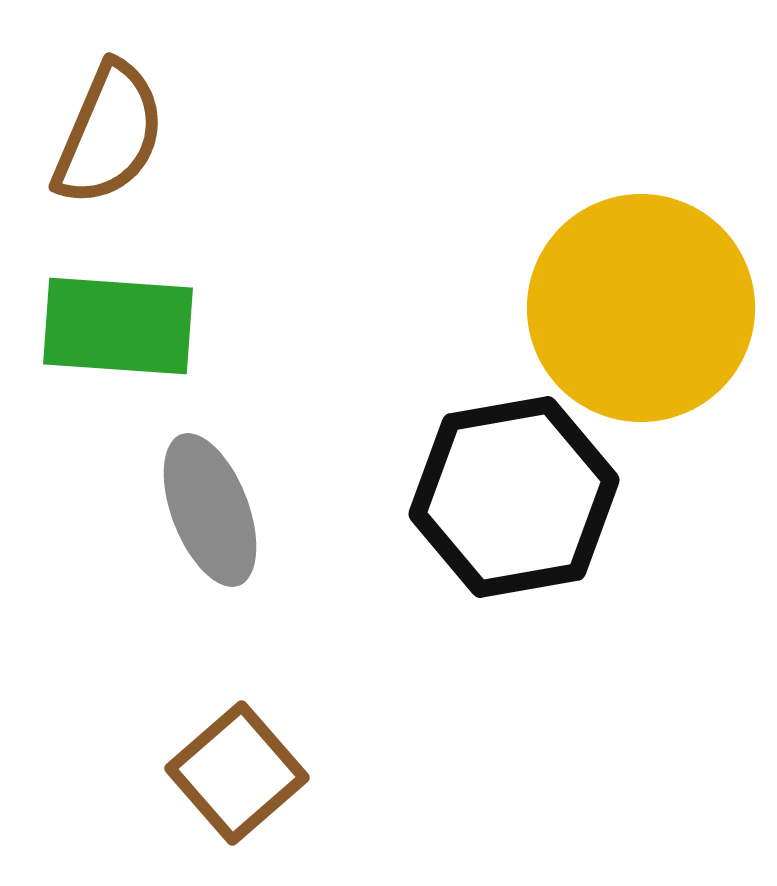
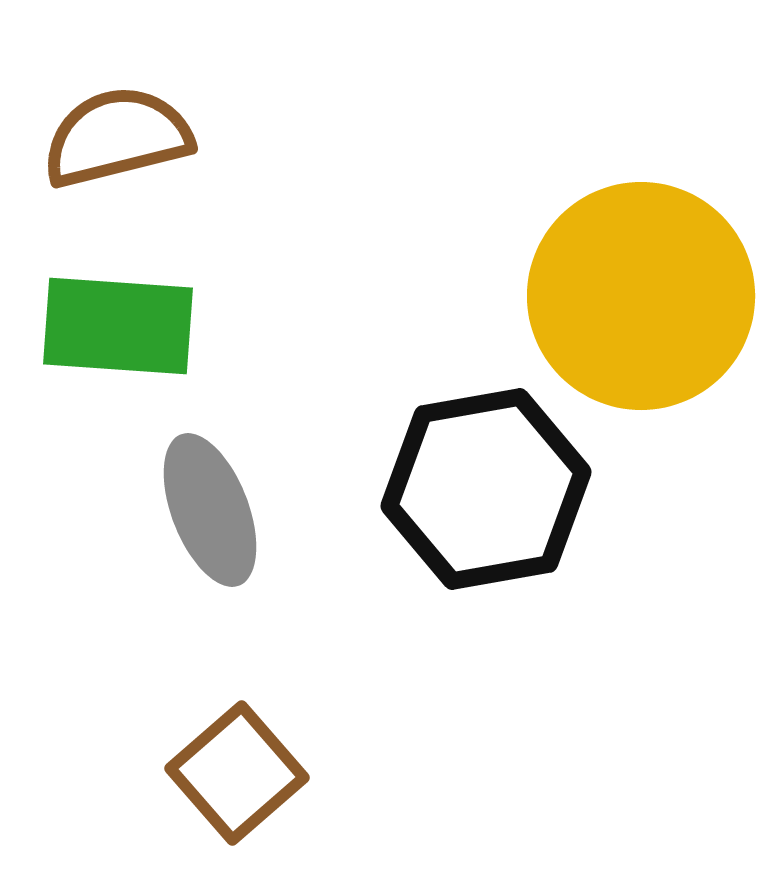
brown semicircle: moved 8 px right, 3 px down; rotated 127 degrees counterclockwise
yellow circle: moved 12 px up
black hexagon: moved 28 px left, 8 px up
